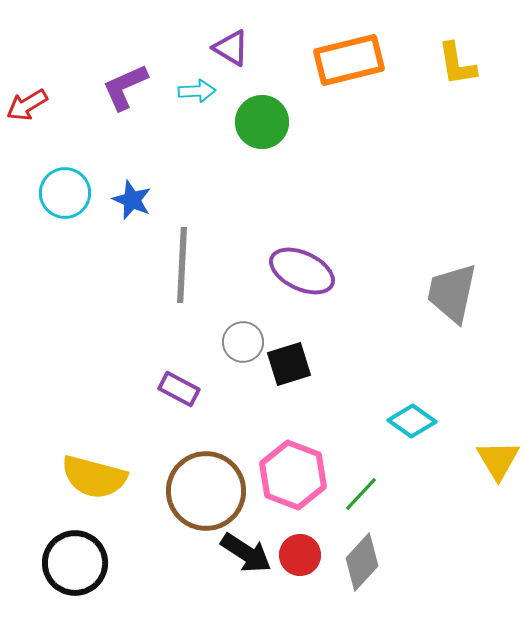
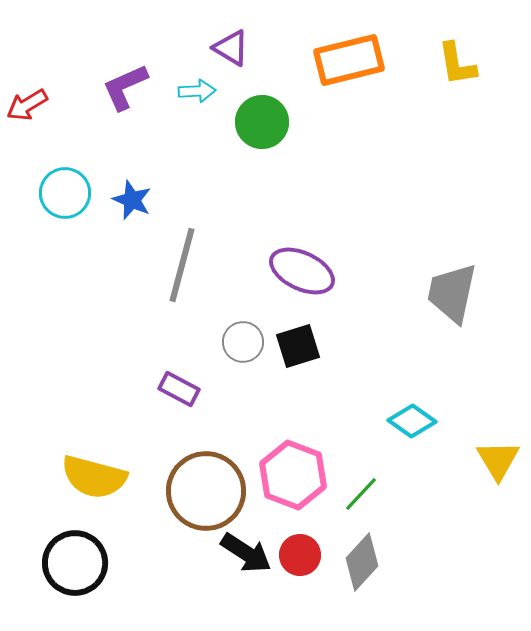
gray line: rotated 12 degrees clockwise
black square: moved 9 px right, 18 px up
